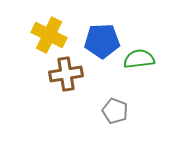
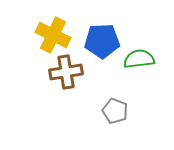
yellow cross: moved 4 px right
brown cross: moved 2 px up
